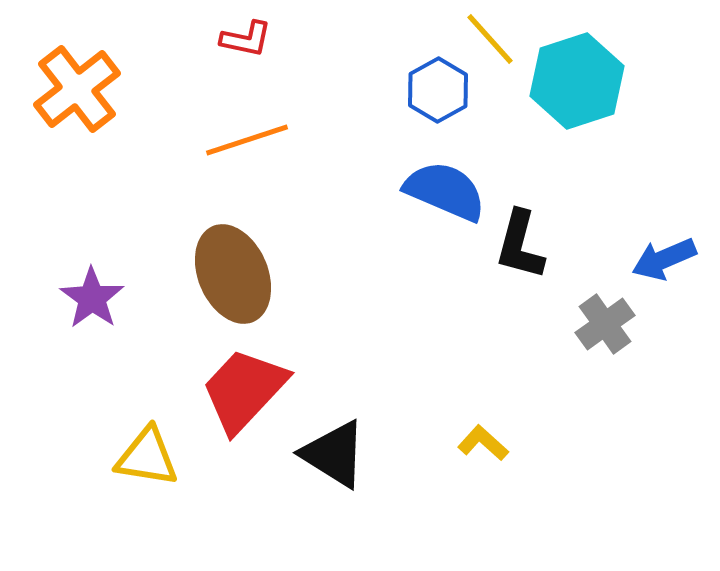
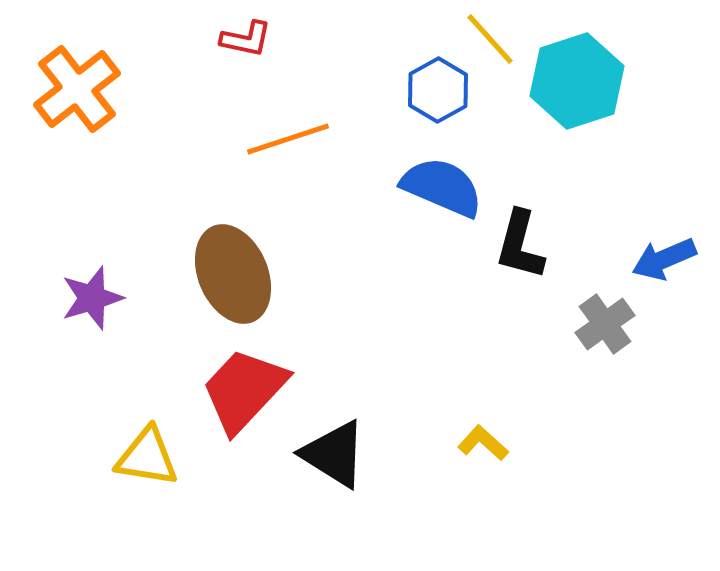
orange line: moved 41 px right, 1 px up
blue semicircle: moved 3 px left, 4 px up
purple star: rotated 20 degrees clockwise
